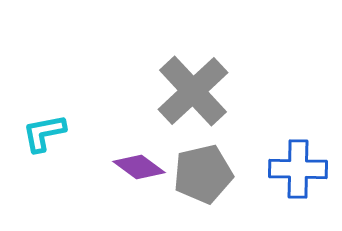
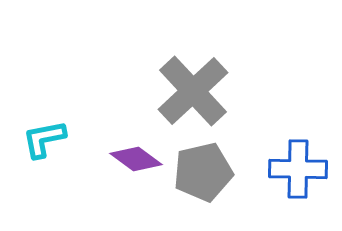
cyan L-shape: moved 6 px down
purple diamond: moved 3 px left, 8 px up
gray pentagon: moved 2 px up
